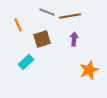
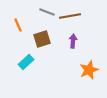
purple arrow: moved 1 px left, 2 px down
